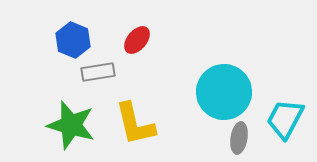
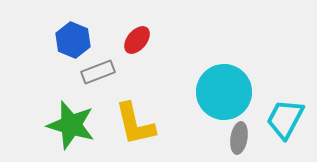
gray rectangle: rotated 12 degrees counterclockwise
